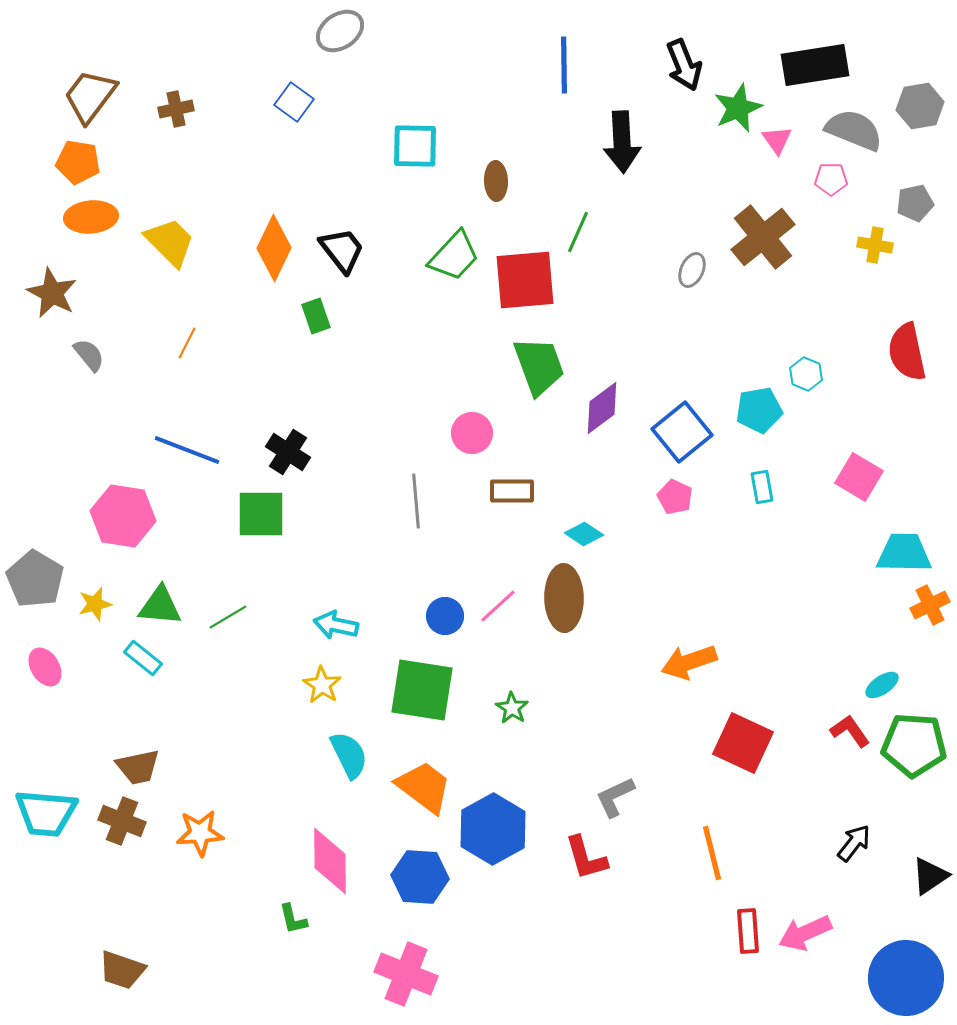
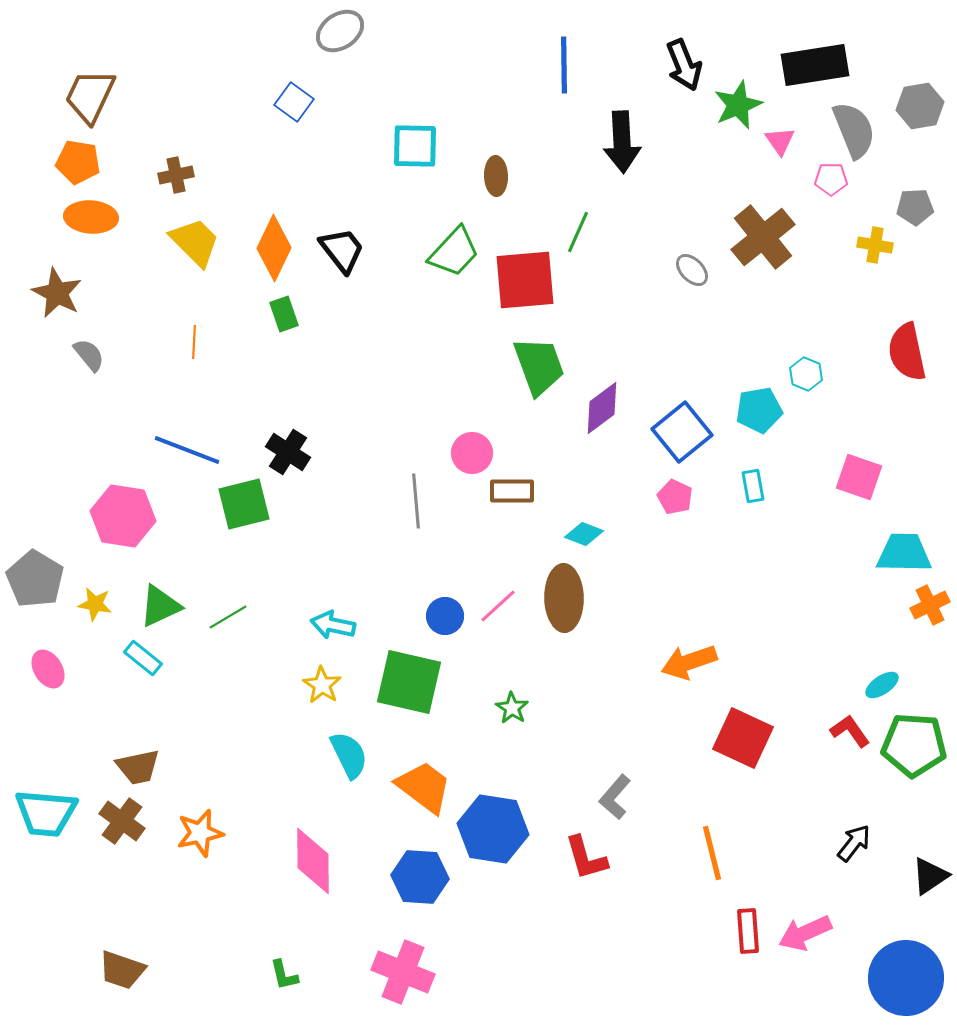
brown trapezoid at (90, 96): rotated 12 degrees counterclockwise
green star at (738, 108): moved 3 px up
brown cross at (176, 109): moved 66 px down
gray semicircle at (854, 130): rotated 46 degrees clockwise
pink triangle at (777, 140): moved 3 px right, 1 px down
brown ellipse at (496, 181): moved 5 px up
gray pentagon at (915, 203): moved 4 px down; rotated 9 degrees clockwise
orange ellipse at (91, 217): rotated 9 degrees clockwise
yellow trapezoid at (170, 242): moved 25 px right
green trapezoid at (454, 256): moved 4 px up
gray ellipse at (692, 270): rotated 68 degrees counterclockwise
brown star at (52, 293): moved 5 px right
green rectangle at (316, 316): moved 32 px left, 2 px up
orange line at (187, 343): moved 7 px right, 1 px up; rotated 24 degrees counterclockwise
pink circle at (472, 433): moved 20 px down
pink square at (859, 477): rotated 12 degrees counterclockwise
cyan rectangle at (762, 487): moved 9 px left, 1 px up
green square at (261, 514): moved 17 px left, 10 px up; rotated 14 degrees counterclockwise
cyan diamond at (584, 534): rotated 12 degrees counterclockwise
yellow star at (95, 604): rotated 24 degrees clockwise
green triangle at (160, 606): rotated 30 degrees counterclockwise
cyan arrow at (336, 625): moved 3 px left
pink ellipse at (45, 667): moved 3 px right, 2 px down
green square at (422, 690): moved 13 px left, 8 px up; rotated 4 degrees clockwise
red square at (743, 743): moved 5 px up
gray L-shape at (615, 797): rotated 24 degrees counterclockwise
brown cross at (122, 821): rotated 15 degrees clockwise
blue hexagon at (493, 829): rotated 22 degrees counterclockwise
orange star at (200, 833): rotated 9 degrees counterclockwise
pink diamond at (330, 861): moved 17 px left
green L-shape at (293, 919): moved 9 px left, 56 px down
pink cross at (406, 974): moved 3 px left, 2 px up
